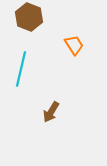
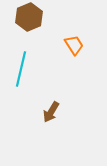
brown hexagon: rotated 16 degrees clockwise
